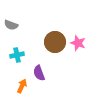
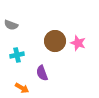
brown circle: moved 1 px up
purple semicircle: moved 3 px right
orange arrow: moved 2 px down; rotated 96 degrees clockwise
